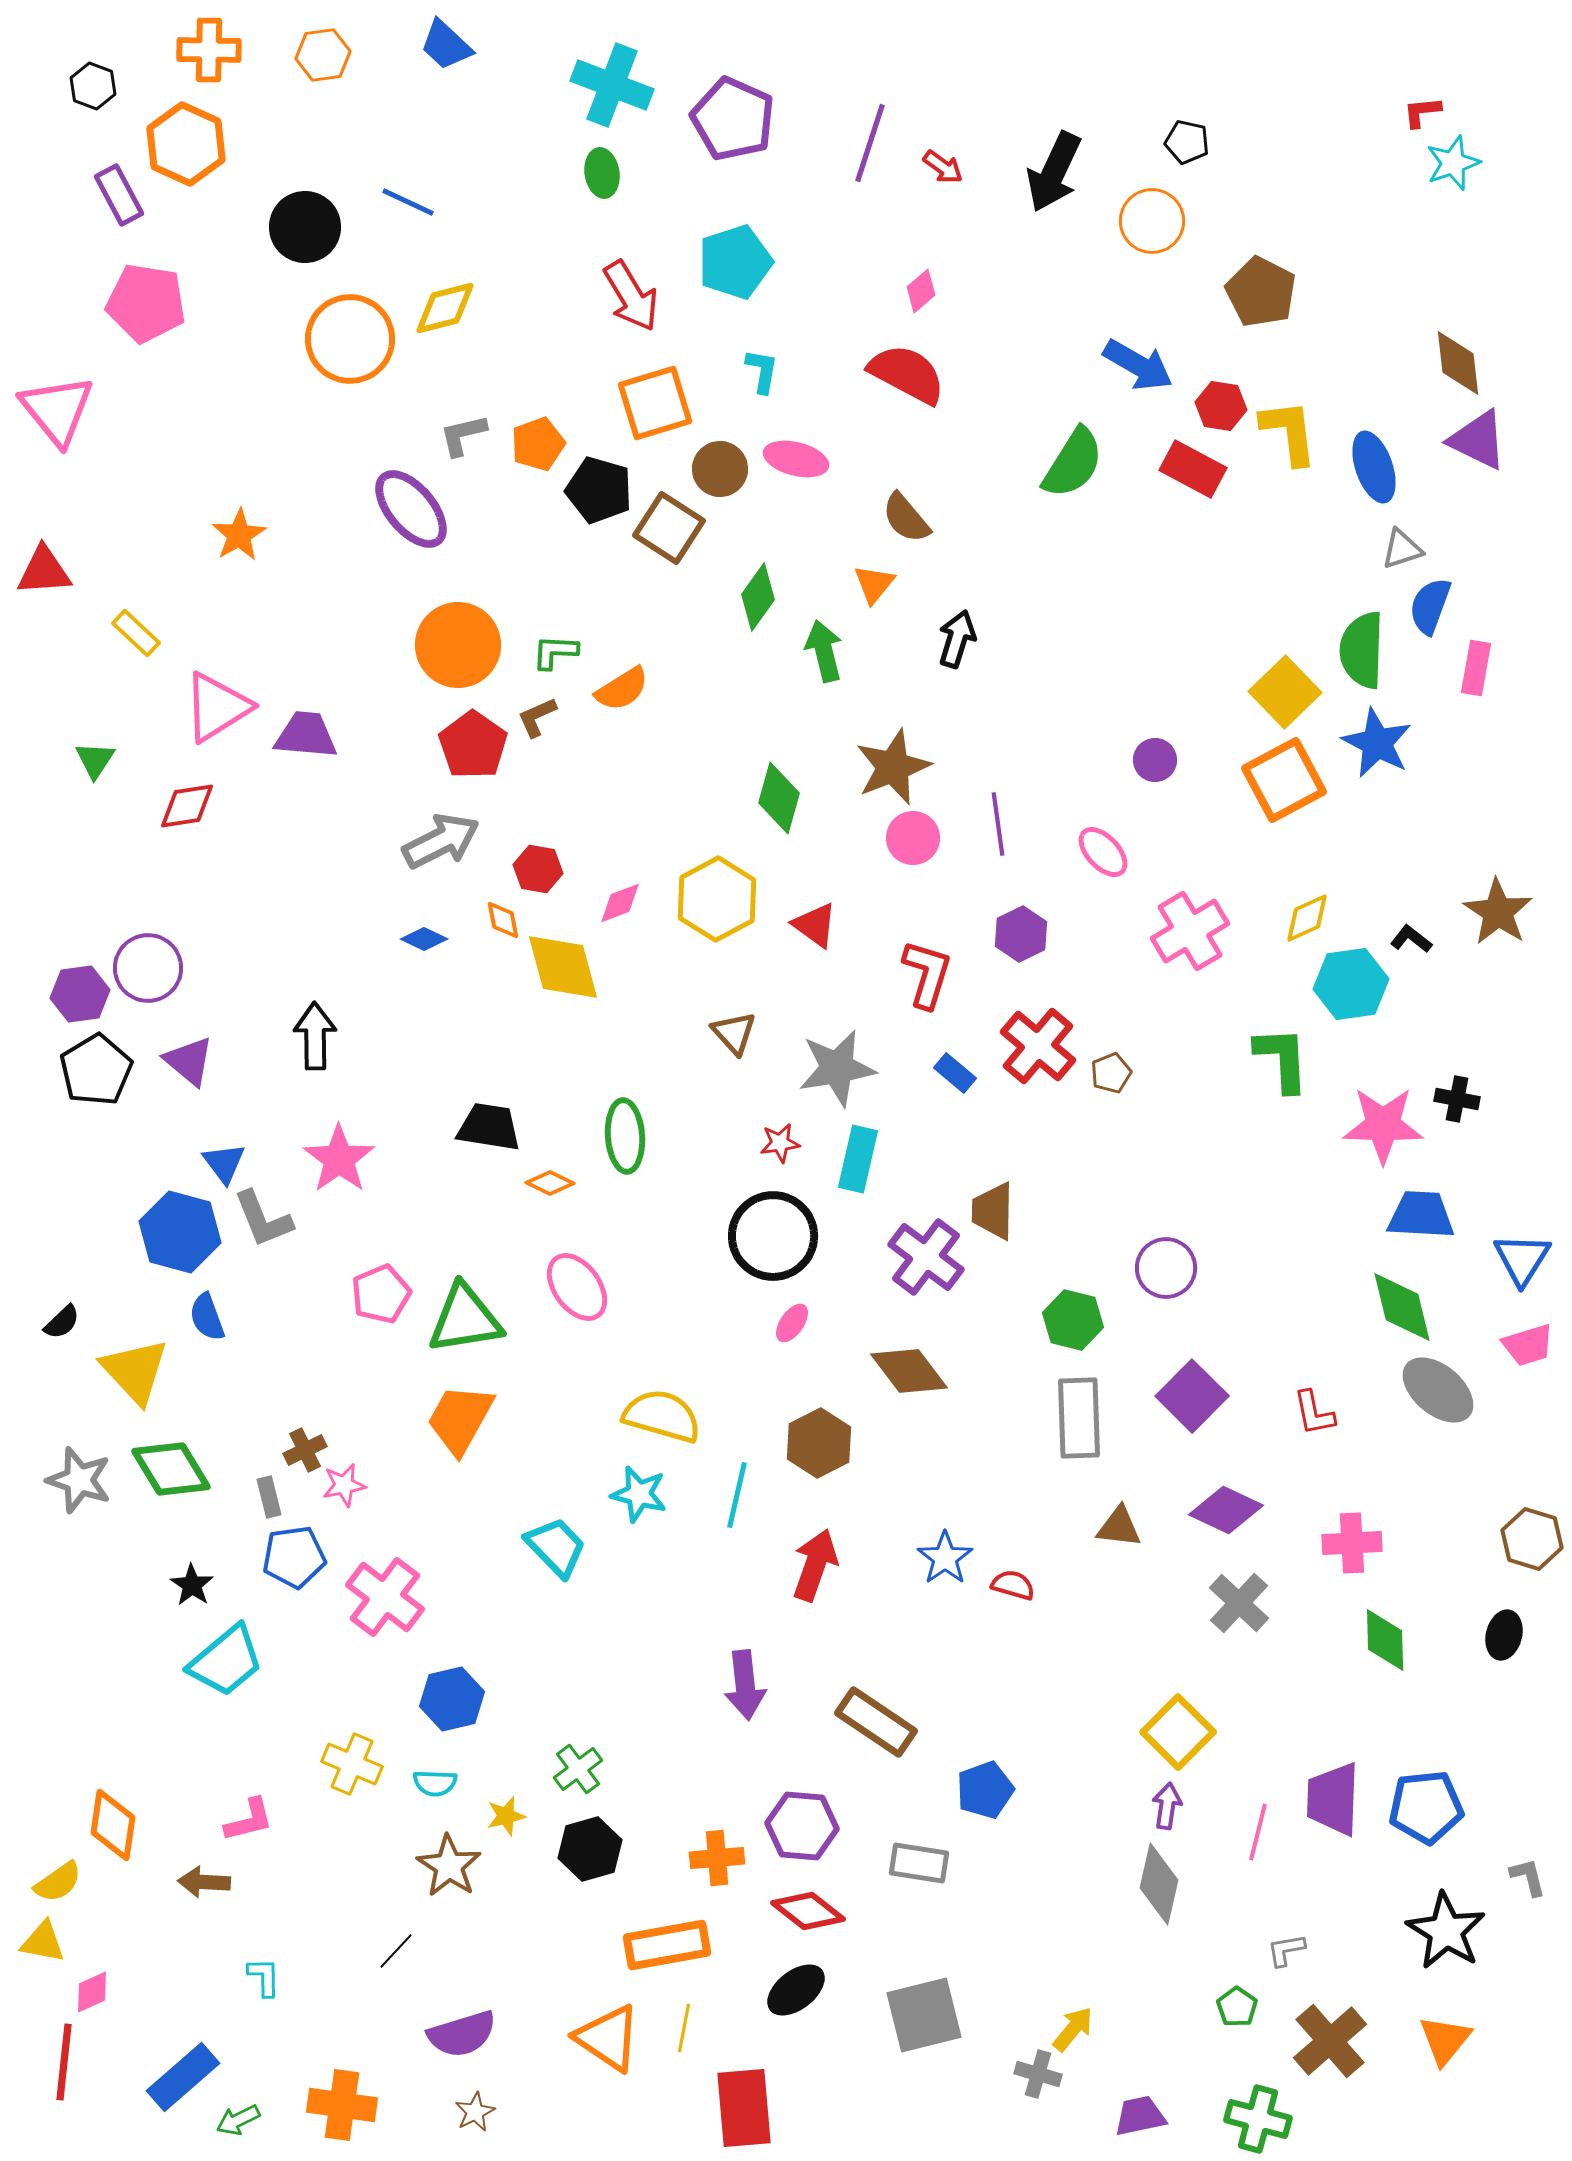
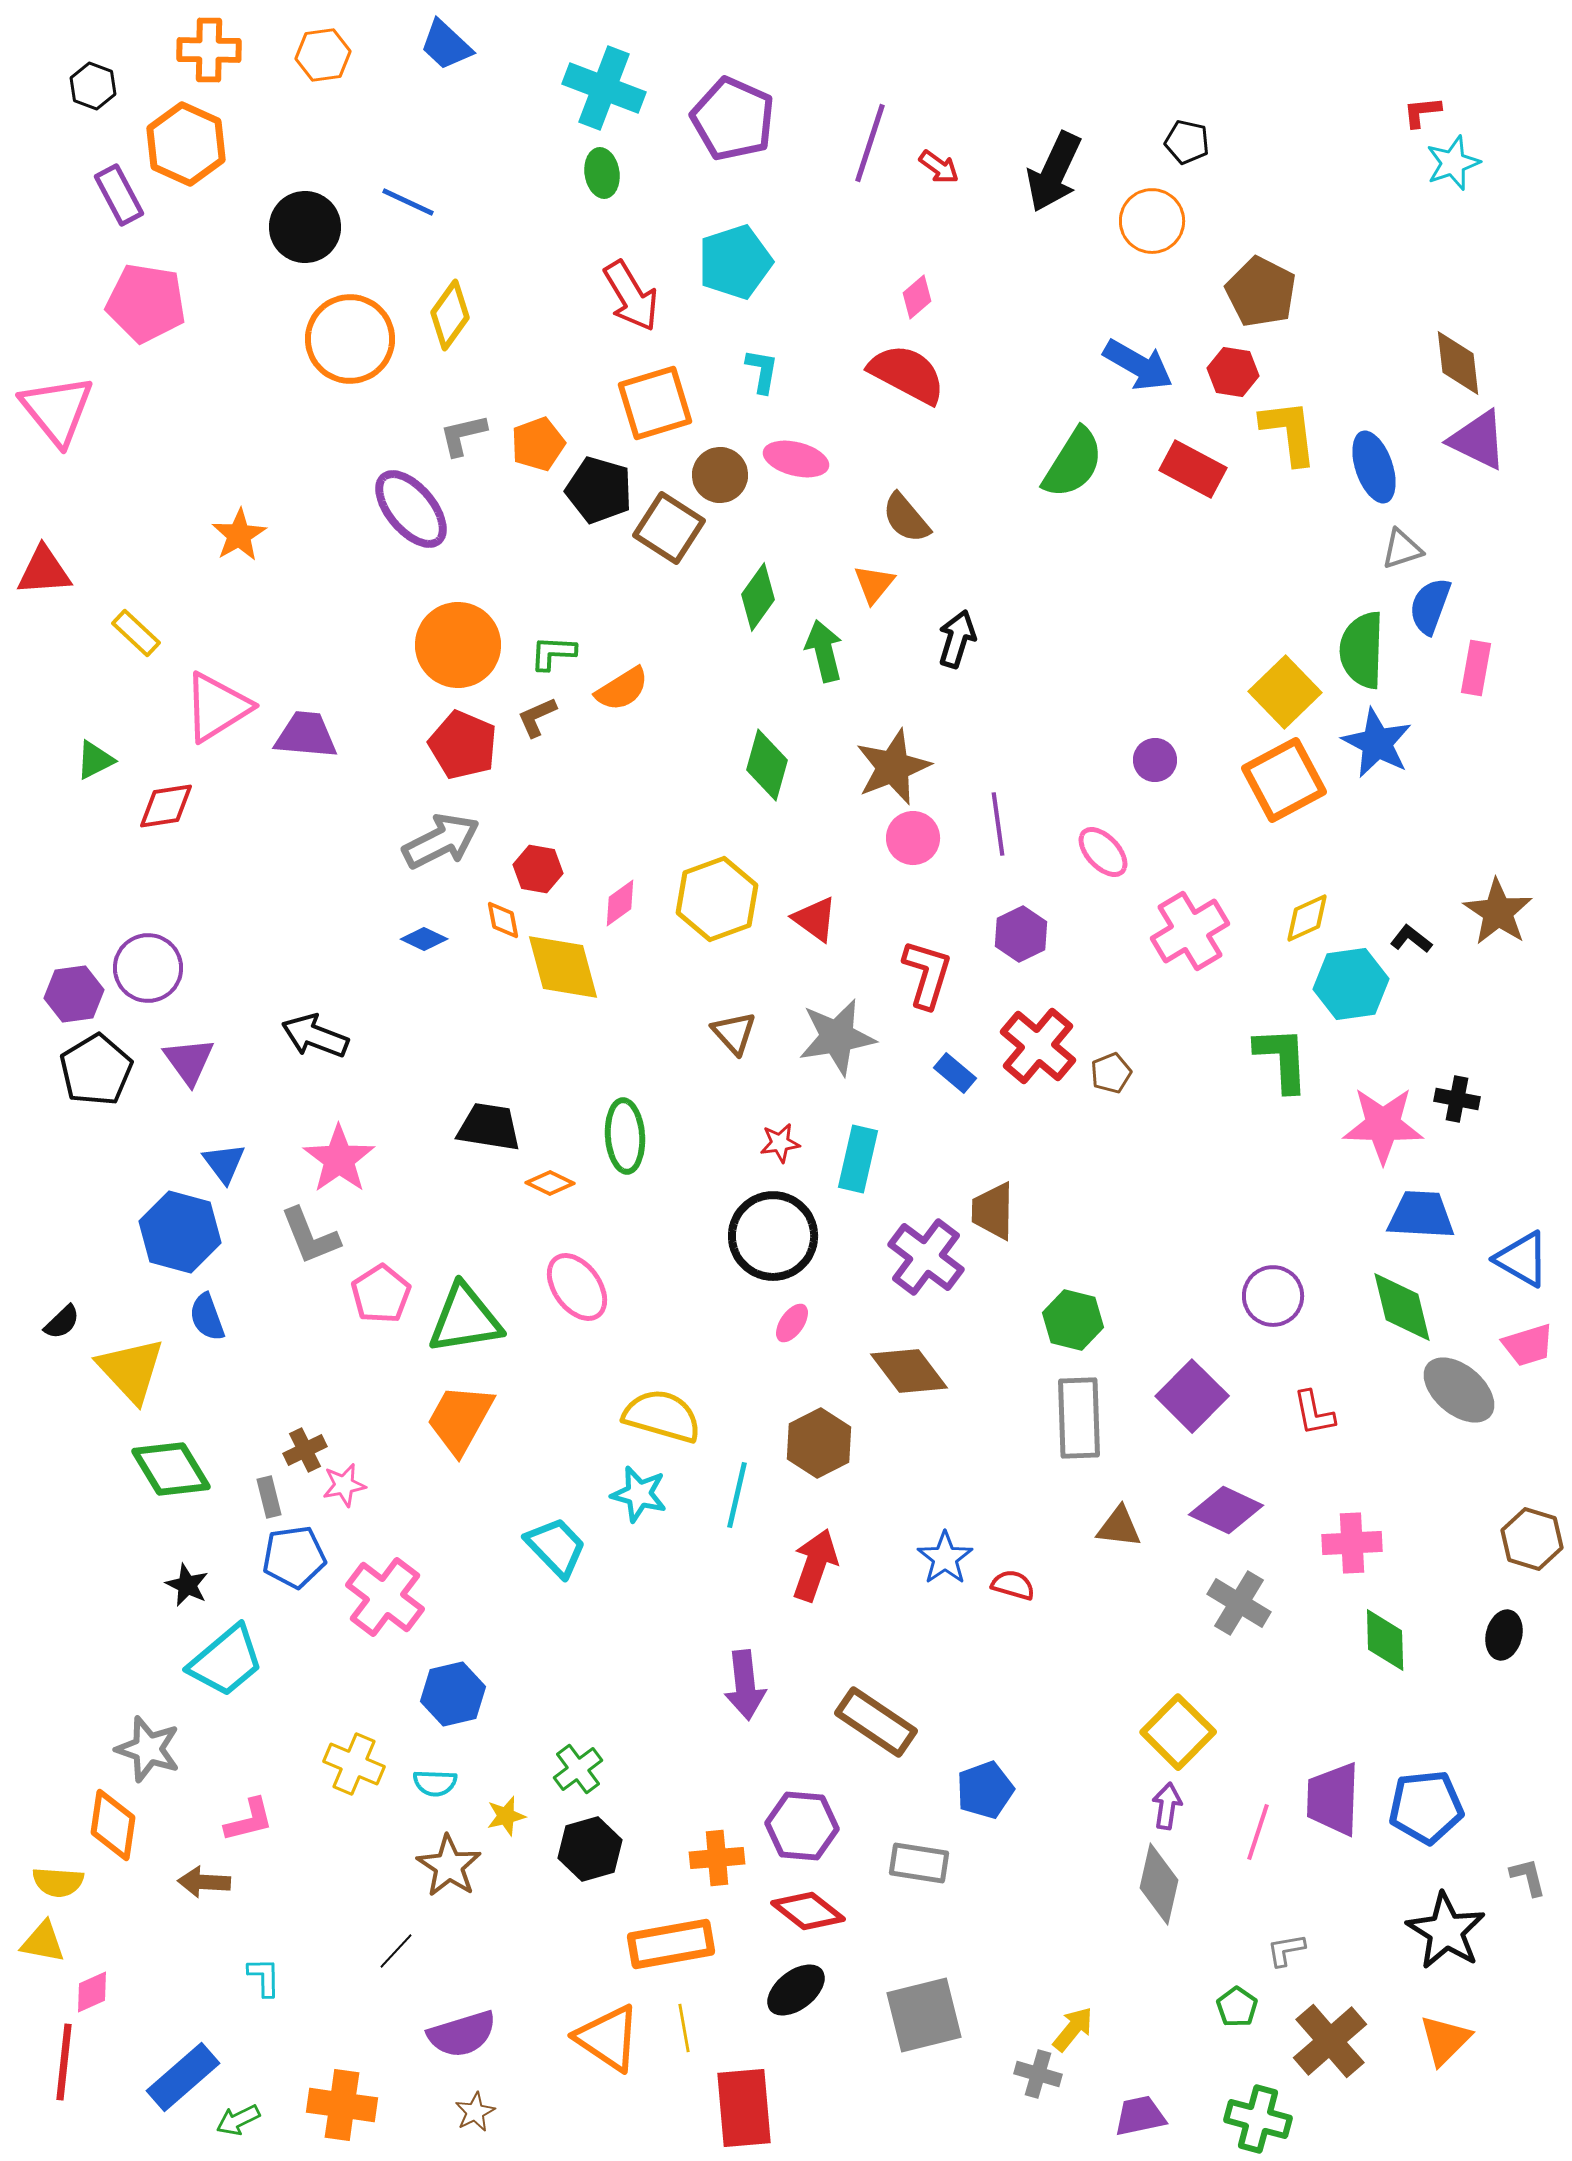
cyan cross at (612, 85): moved 8 px left, 3 px down
red arrow at (943, 167): moved 4 px left
pink diamond at (921, 291): moved 4 px left, 6 px down
yellow diamond at (445, 308): moved 5 px right, 7 px down; rotated 40 degrees counterclockwise
red hexagon at (1221, 406): moved 12 px right, 34 px up
brown circle at (720, 469): moved 6 px down
green L-shape at (555, 652): moved 2 px left, 1 px down
red pentagon at (473, 745): moved 10 px left; rotated 12 degrees counterclockwise
green triangle at (95, 760): rotated 30 degrees clockwise
green diamond at (779, 798): moved 12 px left, 33 px up
red diamond at (187, 806): moved 21 px left
yellow hexagon at (717, 899): rotated 8 degrees clockwise
pink diamond at (620, 903): rotated 15 degrees counterclockwise
red triangle at (815, 925): moved 6 px up
purple hexagon at (80, 994): moved 6 px left
black arrow at (315, 1036): rotated 68 degrees counterclockwise
purple triangle at (189, 1061): rotated 14 degrees clockwise
gray star at (837, 1068): moved 31 px up
gray L-shape at (263, 1219): moved 47 px right, 17 px down
blue triangle at (1522, 1259): rotated 32 degrees counterclockwise
purple circle at (1166, 1268): moved 107 px right, 28 px down
pink pentagon at (381, 1294): rotated 10 degrees counterclockwise
yellow triangle at (135, 1371): moved 4 px left, 1 px up
gray ellipse at (1438, 1390): moved 21 px right
gray star at (79, 1480): moved 69 px right, 269 px down
black star at (192, 1585): moved 5 px left; rotated 9 degrees counterclockwise
gray cross at (1239, 1603): rotated 12 degrees counterclockwise
blue hexagon at (452, 1699): moved 1 px right, 5 px up
yellow cross at (352, 1764): moved 2 px right
pink line at (1258, 1832): rotated 4 degrees clockwise
yellow semicircle at (58, 1882): rotated 39 degrees clockwise
orange rectangle at (667, 1945): moved 4 px right, 1 px up
yellow line at (684, 2028): rotated 21 degrees counterclockwise
orange triangle at (1445, 2040): rotated 6 degrees clockwise
